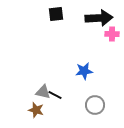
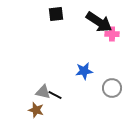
black arrow: moved 4 px down; rotated 36 degrees clockwise
gray circle: moved 17 px right, 17 px up
